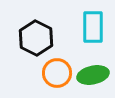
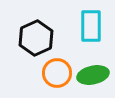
cyan rectangle: moved 2 px left, 1 px up
black hexagon: rotated 8 degrees clockwise
